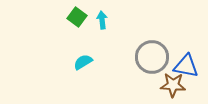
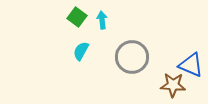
gray circle: moved 20 px left
cyan semicircle: moved 2 px left, 11 px up; rotated 30 degrees counterclockwise
blue triangle: moved 5 px right, 1 px up; rotated 12 degrees clockwise
